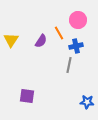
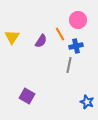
orange line: moved 1 px right, 1 px down
yellow triangle: moved 1 px right, 3 px up
purple square: rotated 21 degrees clockwise
blue star: rotated 16 degrees clockwise
